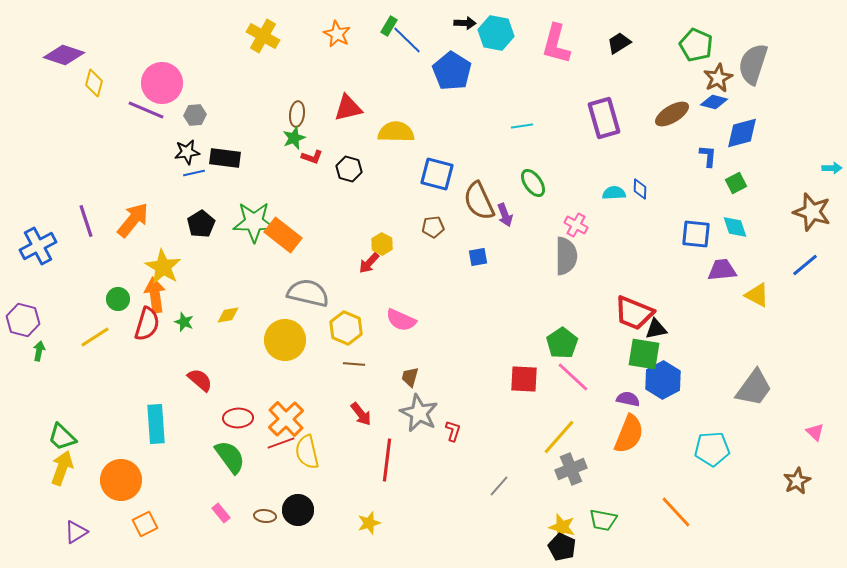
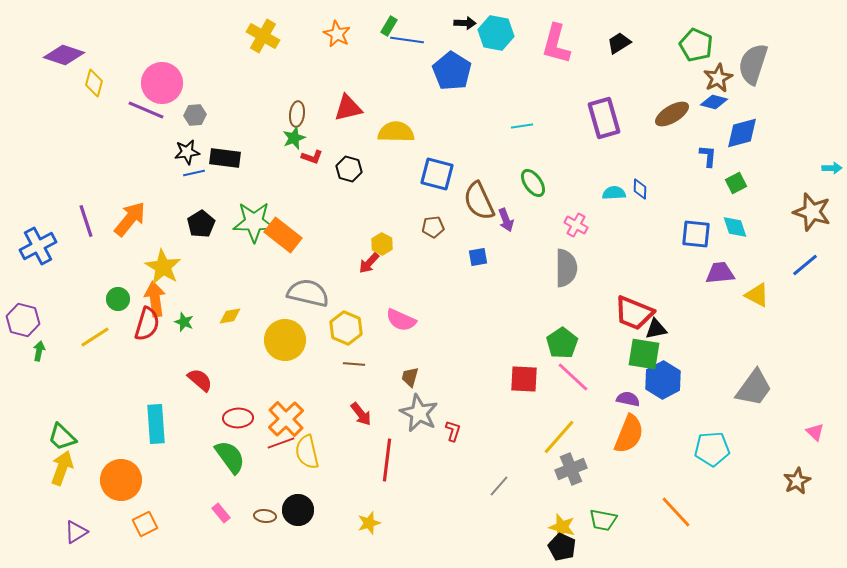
blue line at (407, 40): rotated 36 degrees counterclockwise
purple arrow at (505, 215): moved 1 px right, 5 px down
orange arrow at (133, 220): moved 3 px left, 1 px up
gray semicircle at (566, 256): moved 12 px down
purple trapezoid at (722, 270): moved 2 px left, 3 px down
orange arrow at (155, 295): moved 4 px down
yellow diamond at (228, 315): moved 2 px right, 1 px down
